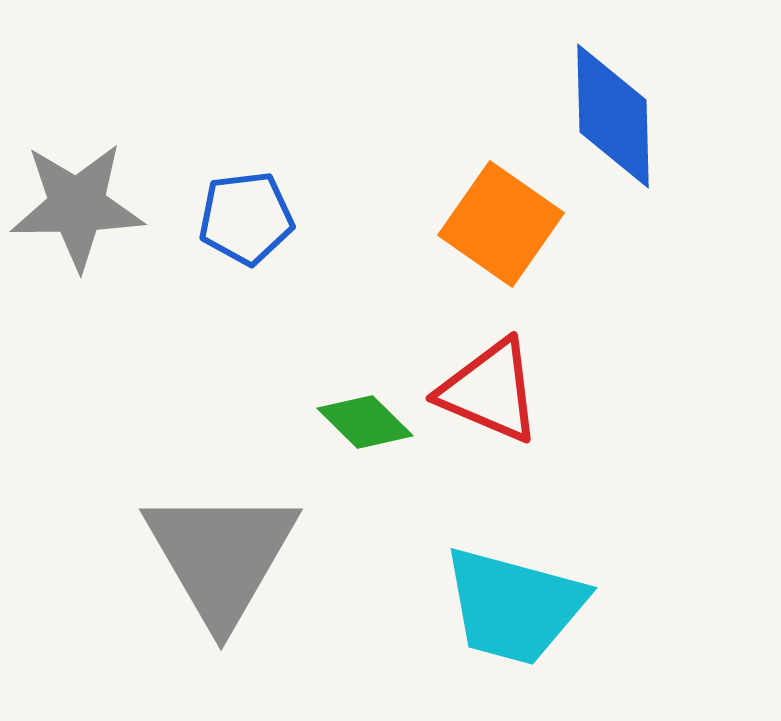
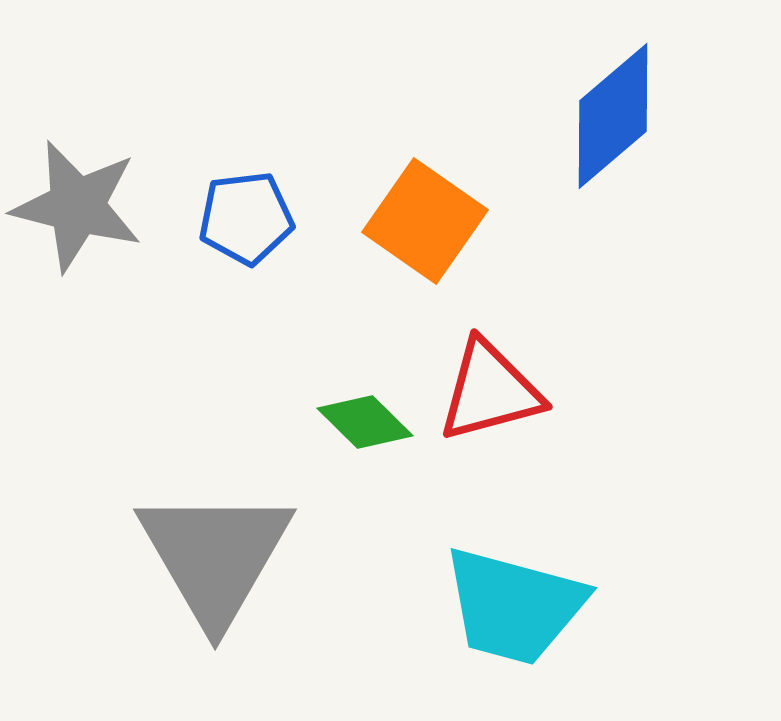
blue diamond: rotated 51 degrees clockwise
gray star: rotated 15 degrees clockwise
orange square: moved 76 px left, 3 px up
red triangle: rotated 38 degrees counterclockwise
gray triangle: moved 6 px left
